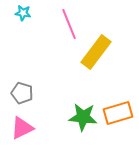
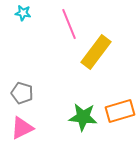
orange rectangle: moved 2 px right, 2 px up
